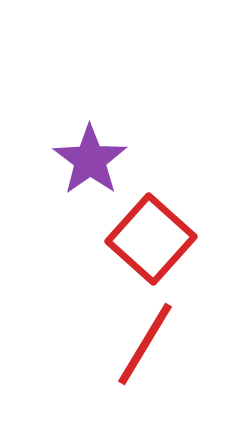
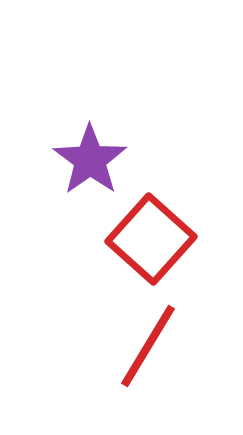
red line: moved 3 px right, 2 px down
